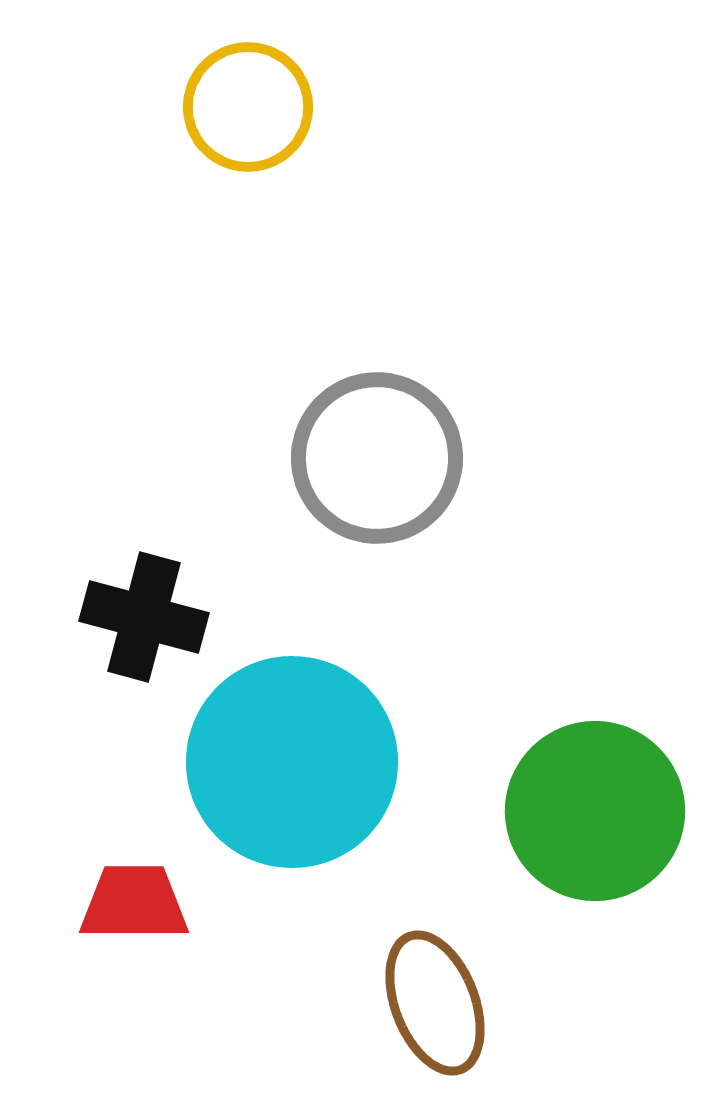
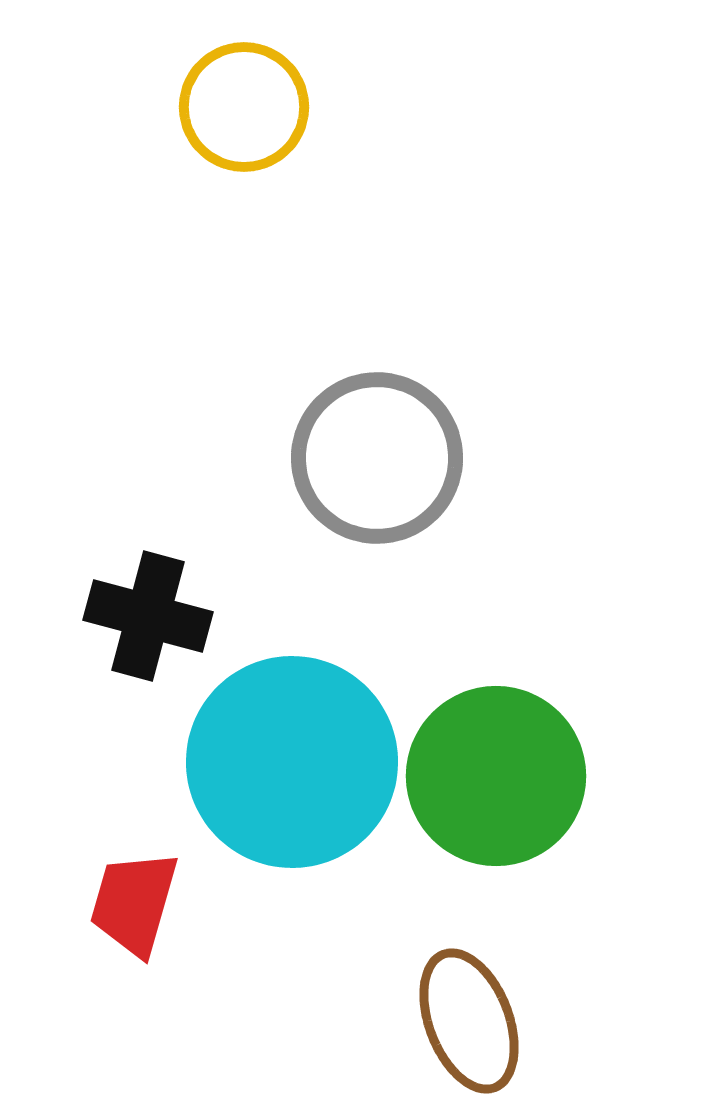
yellow circle: moved 4 px left
black cross: moved 4 px right, 1 px up
green circle: moved 99 px left, 35 px up
red trapezoid: rotated 74 degrees counterclockwise
brown ellipse: moved 34 px right, 18 px down
